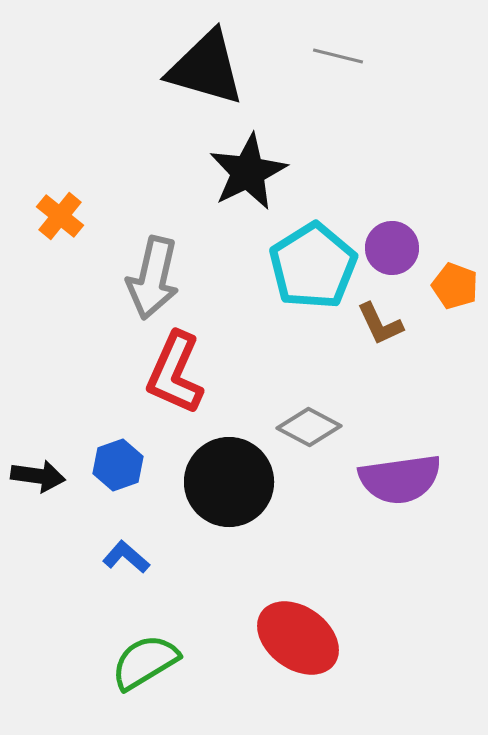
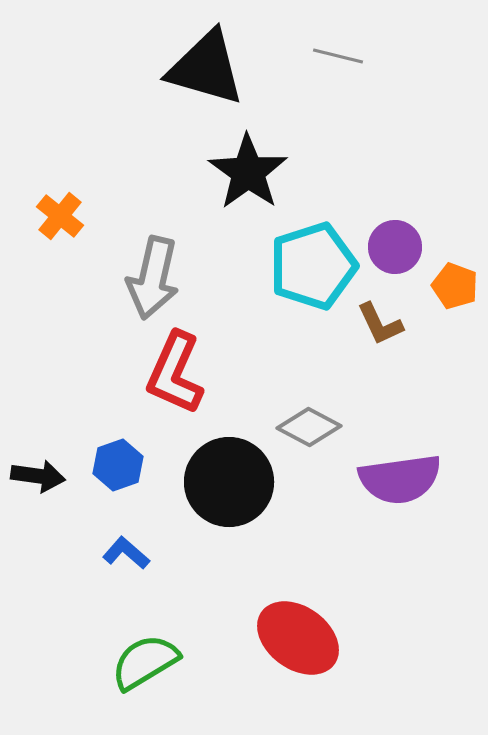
black star: rotated 10 degrees counterclockwise
purple circle: moved 3 px right, 1 px up
cyan pentagon: rotated 14 degrees clockwise
blue L-shape: moved 4 px up
